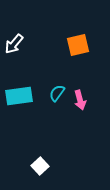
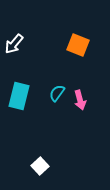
orange square: rotated 35 degrees clockwise
cyan rectangle: rotated 68 degrees counterclockwise
